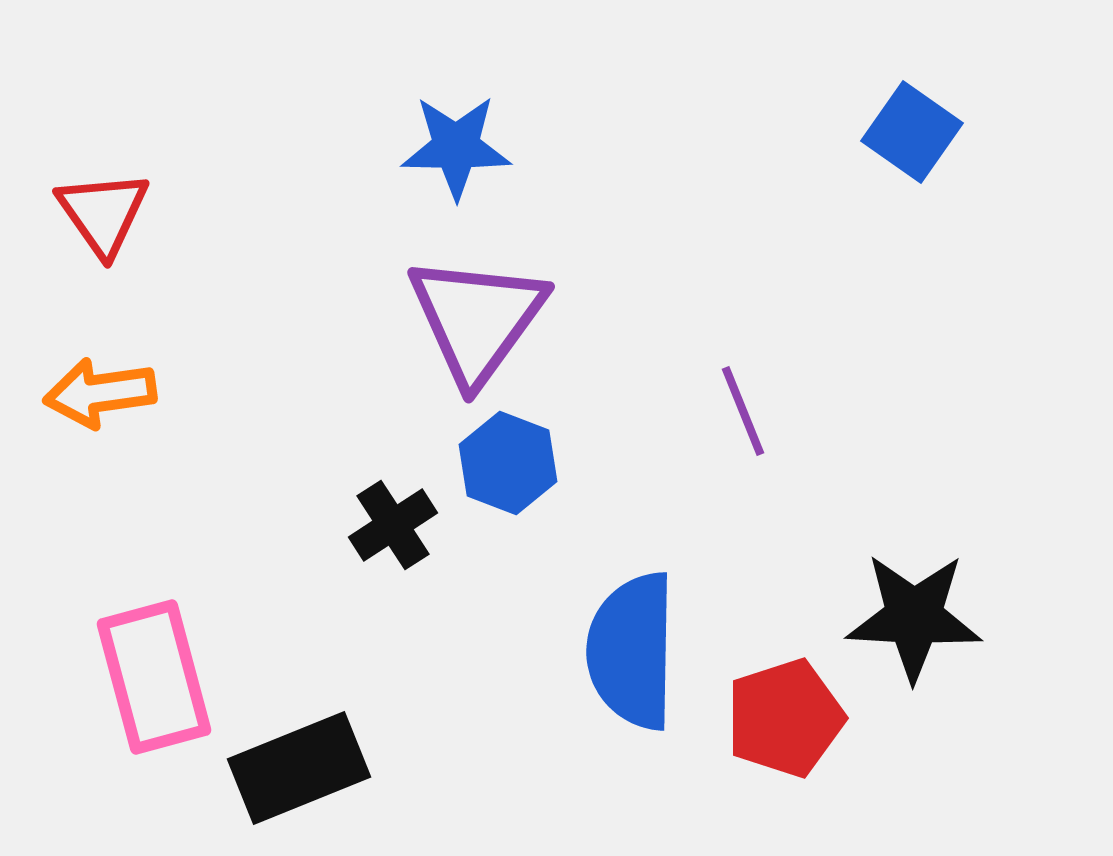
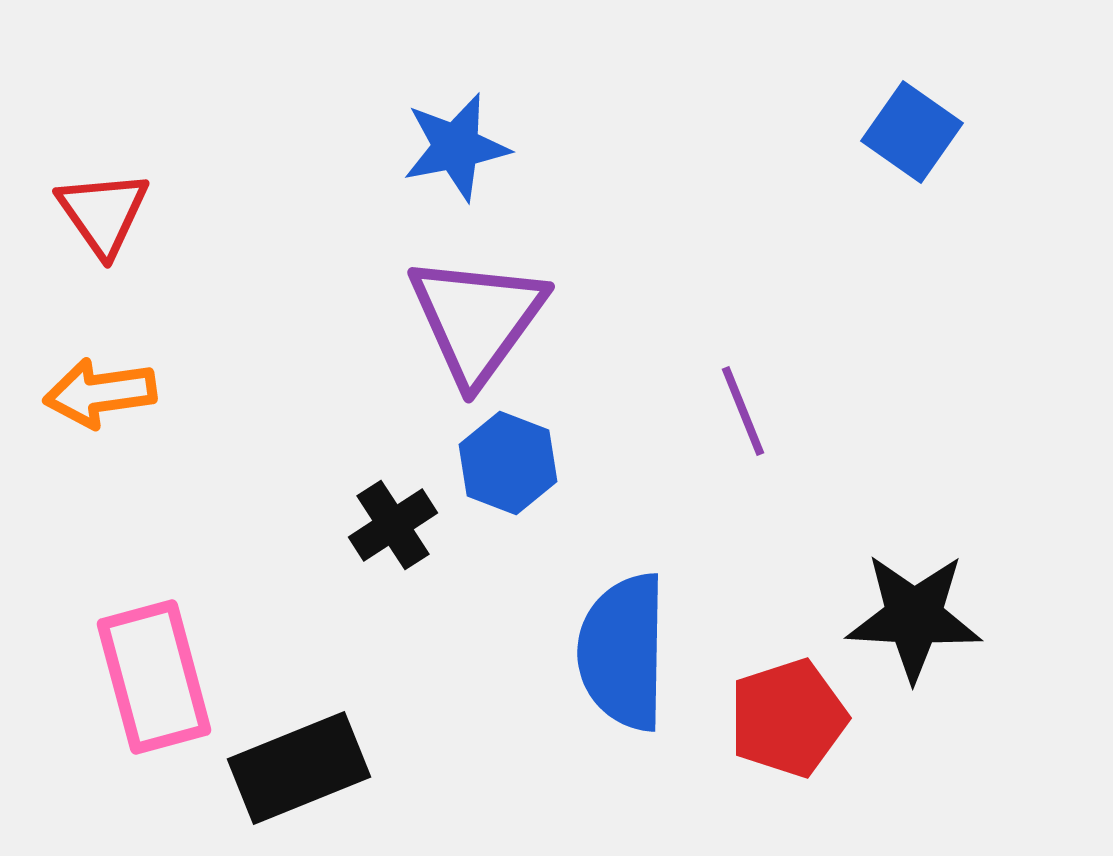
blue star: rotated 12 degrees counterclockwise
blue semicircle: moved 9 px left, 1 px down
red pentagon: moved 3 px right
